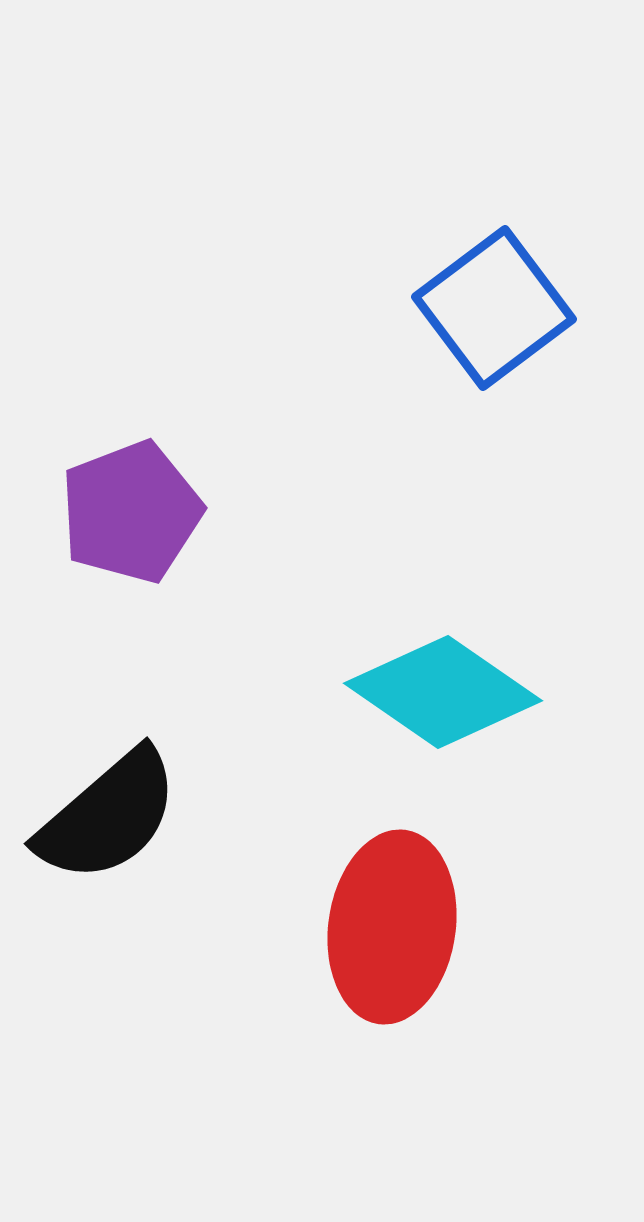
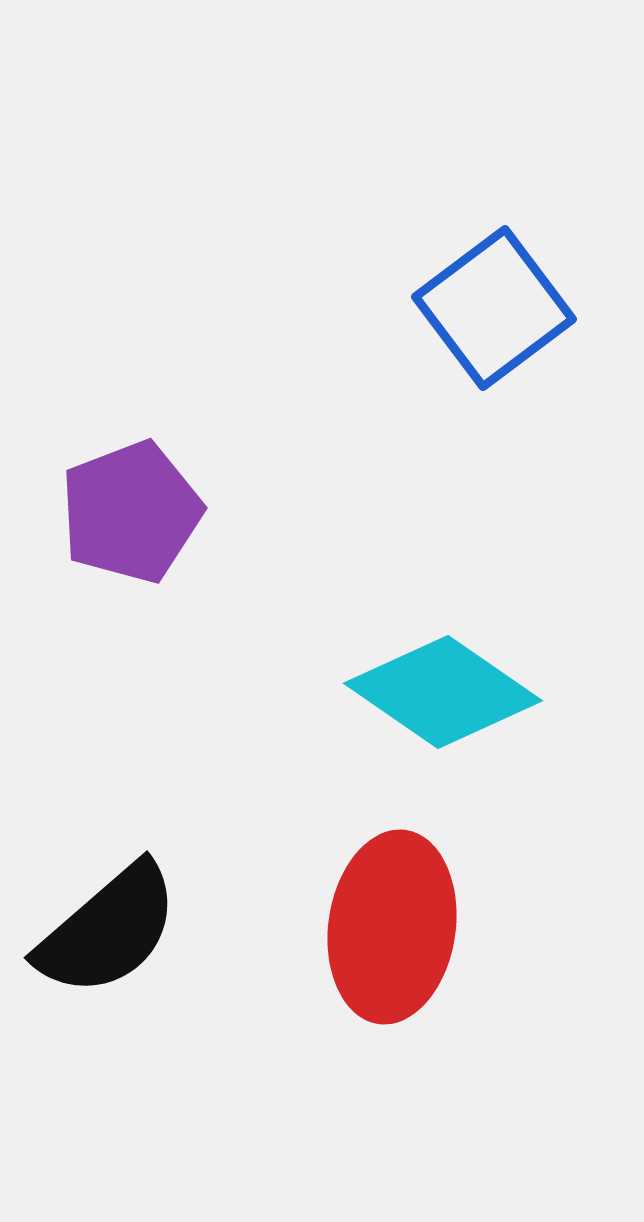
black semicircle: moved 114 px down
